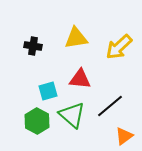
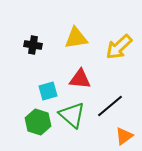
black cross: moved 1 px up
green hexagon: moved 1 px right, 1 px down; rotated 10 degrees counterclockwise
